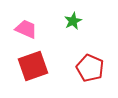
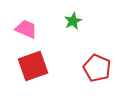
red pentagon: moved 7 px right
